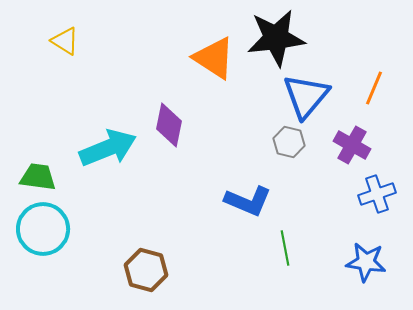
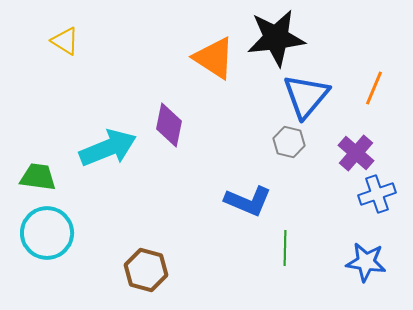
purple cross: moved 4 px right, 8 px down; rotated 12 degrees clockwise
cyan circle: moved 4 px right, 4 px down
green line: rotated 12 degrees clockwise
